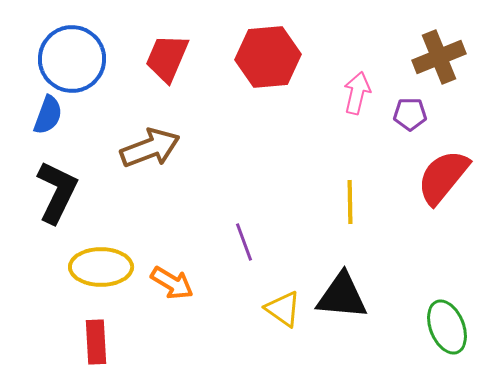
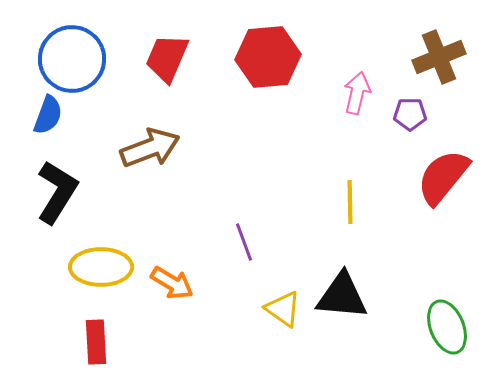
black L-shape: rotated 6 degrees clockwise
